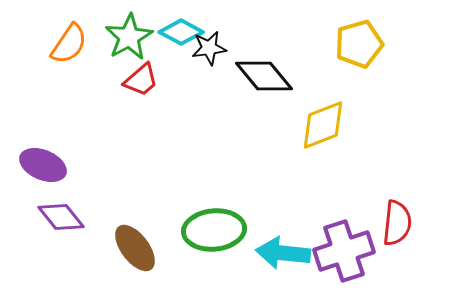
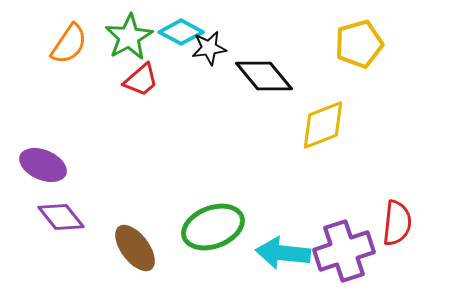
green ellipse: moved 1 px left, 3 px up; rotated 16 degrees counterclockwise
